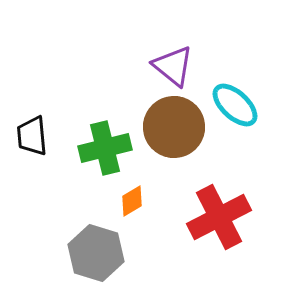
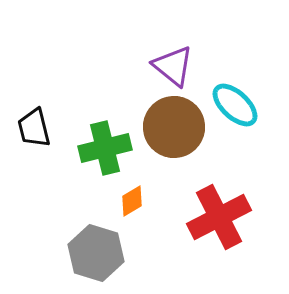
black trapezoid: moved 2 px right, 8 px up; rotated 9 degrees counterclockwise
